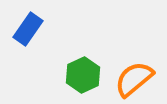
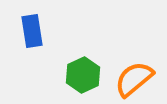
blue rectangle: moved 4 px right, 2 px down; rotated 44 degrees counterclockwise
